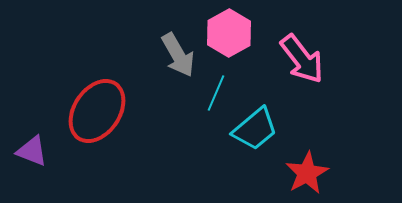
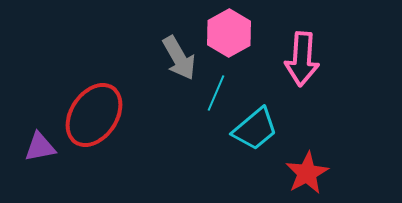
gray arrow: moved 1 px right, 3 px down
pink arrow: rotated 42 degrees clockwise
red ellipse: moved 3 px left, 4 px down
purple triangle: moved 8 px right, 4 px up; rotated 32 degrees counterclockwise
